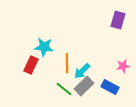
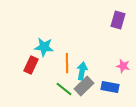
pink star: rotated 24 degrees clockwise
cyan arrow: rotated 144 degrees clockwise
blue rectangle: rotated 18 degrees counterclockwise
